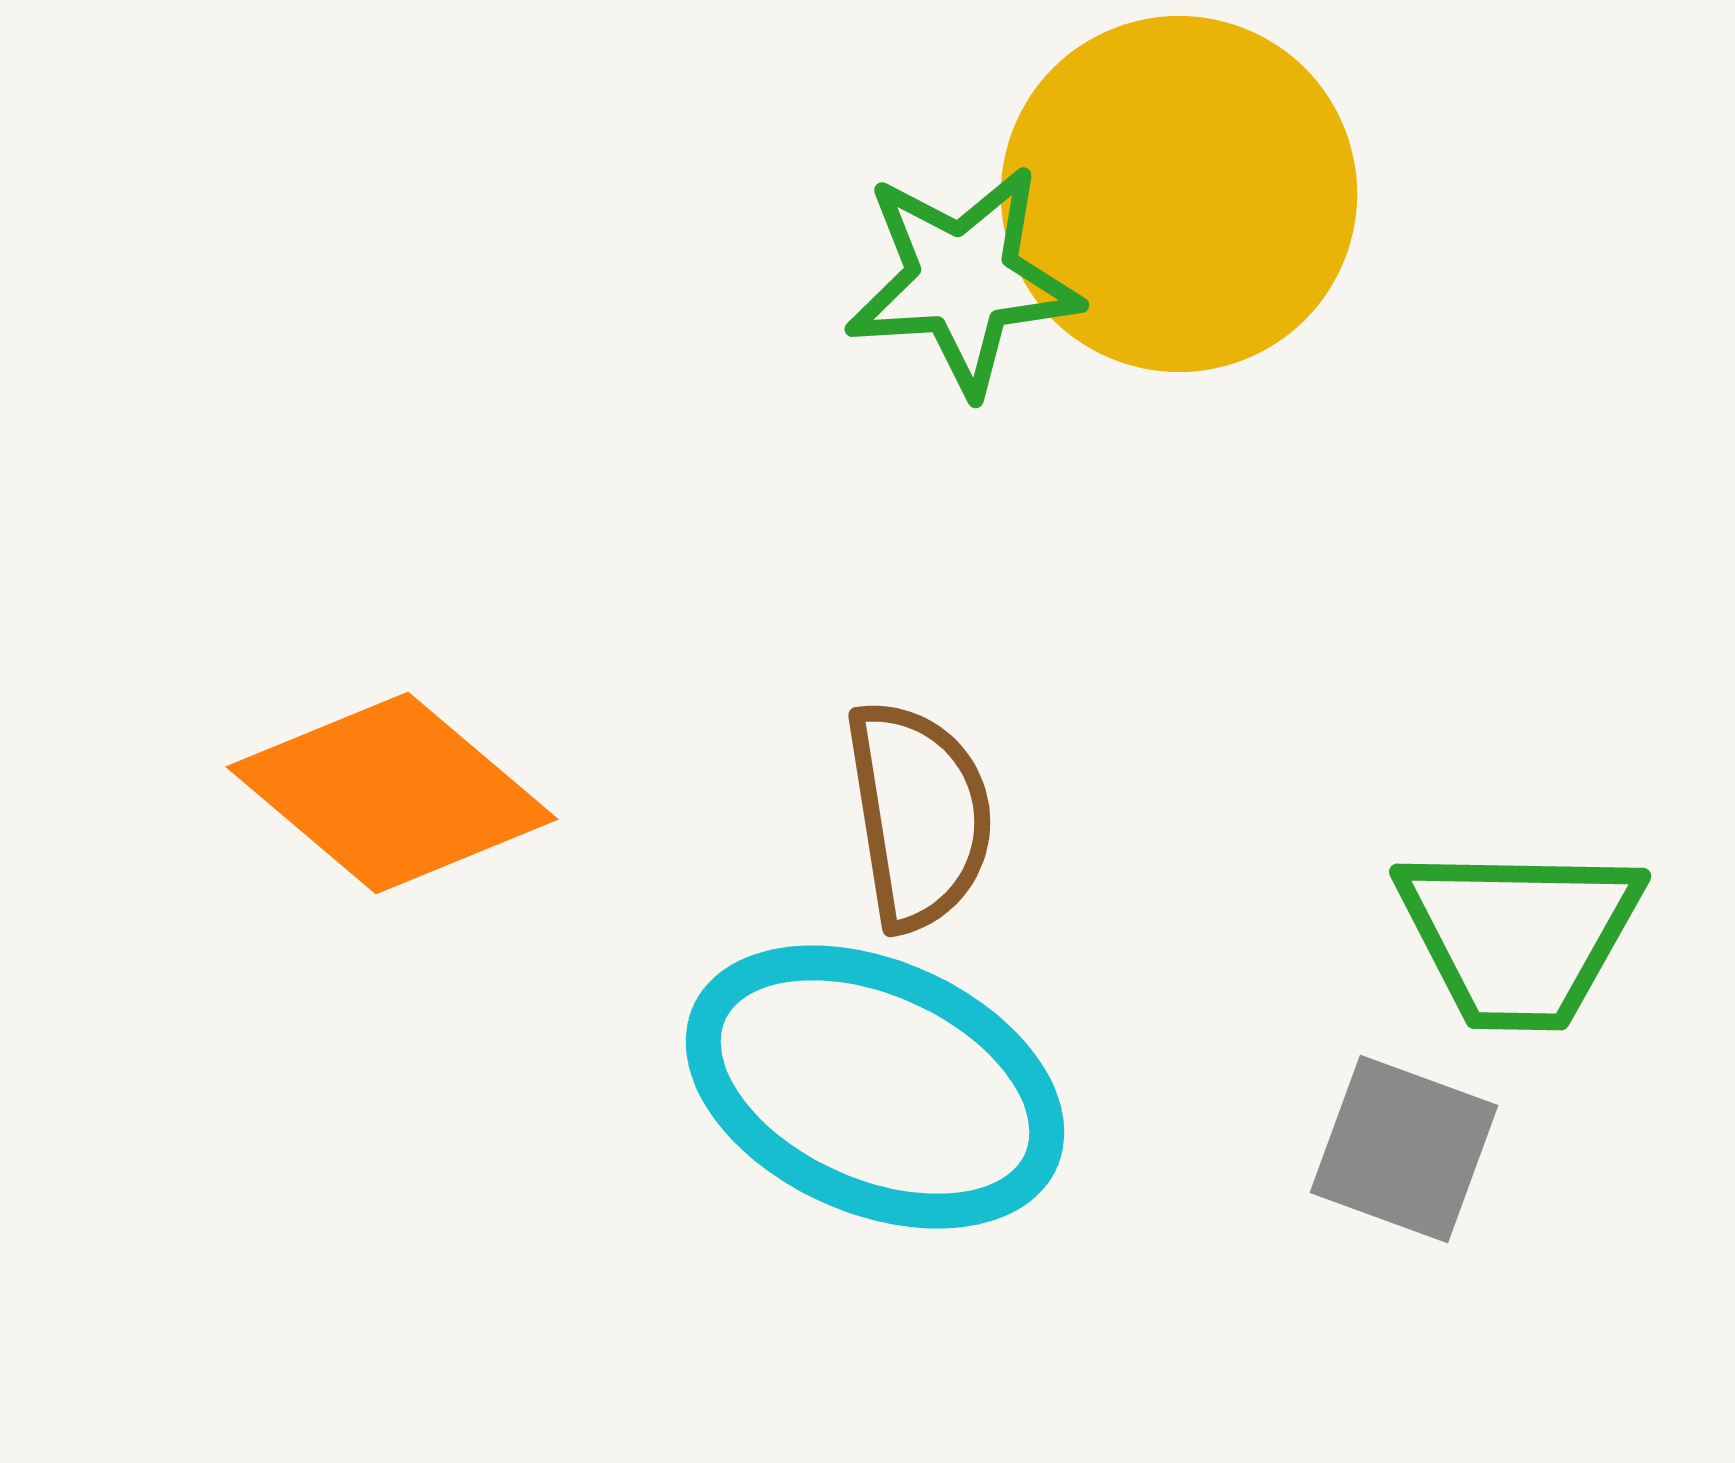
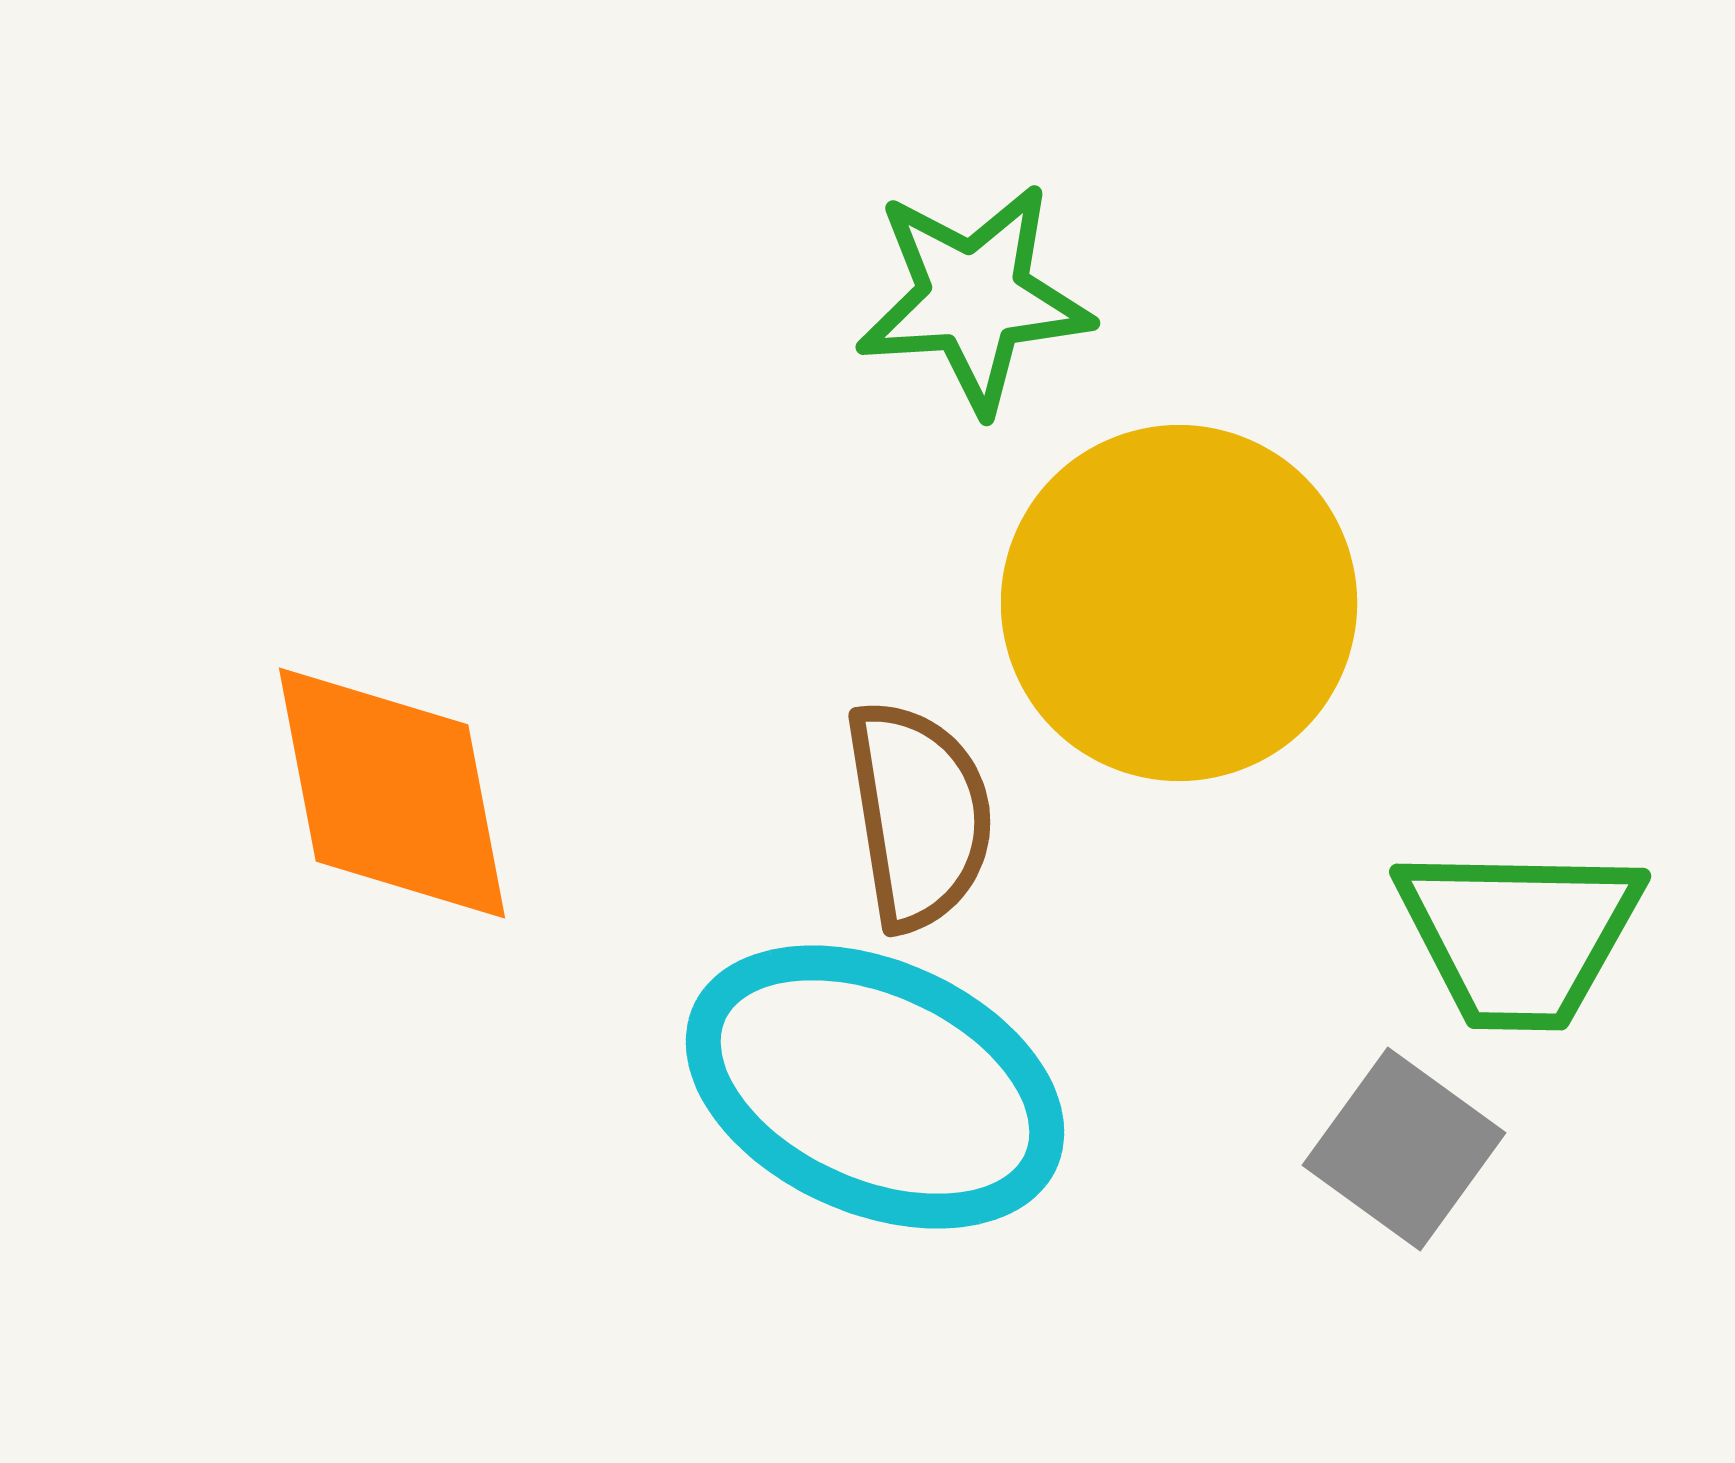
yellow circle: moved 409 px down
green star: moved 11 px right, 18 px down
orange diamond: rotated 39 degrees clockwise
gray square: rotated 16 degrees clockwise
